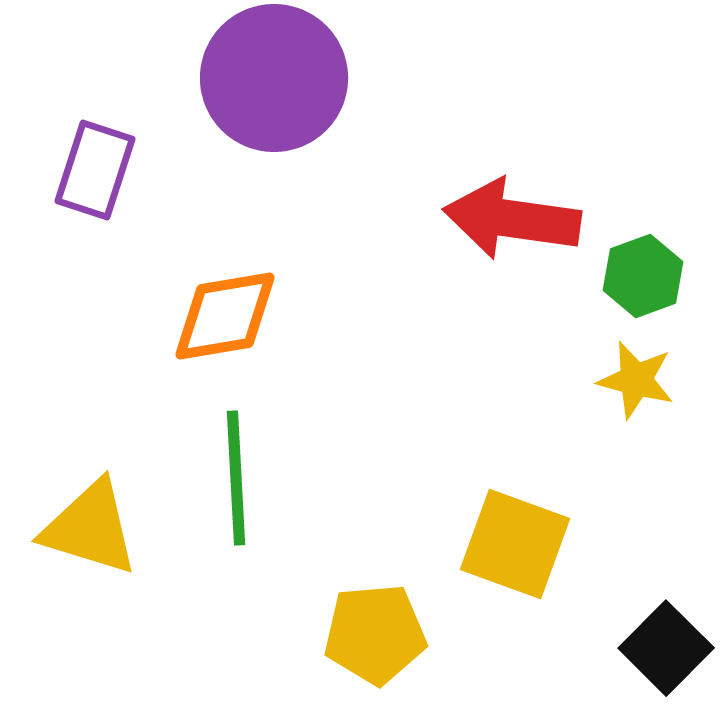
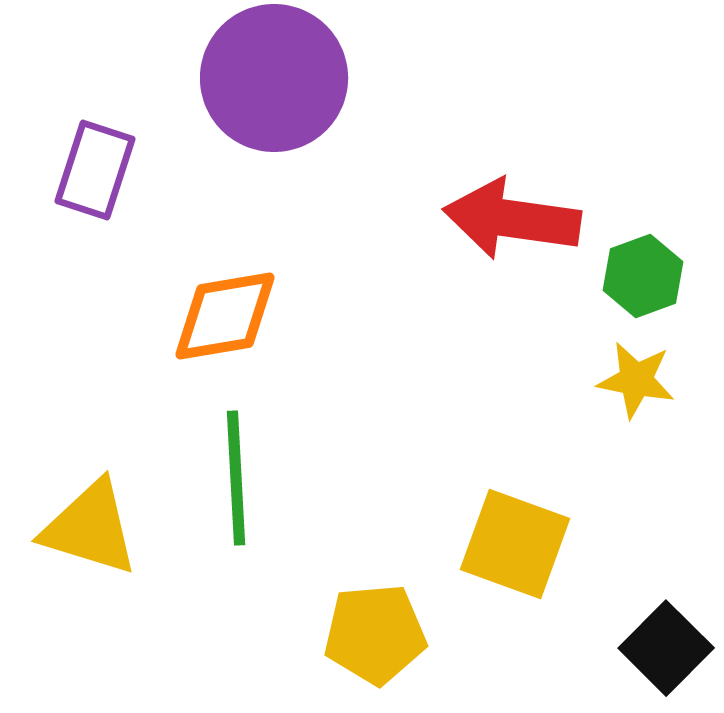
yellow star: rotated 4 degrees counterclockwise
